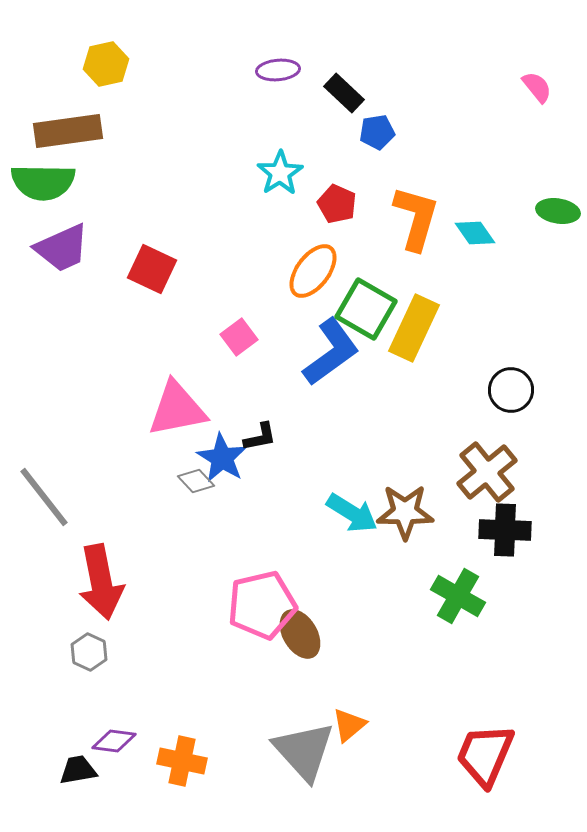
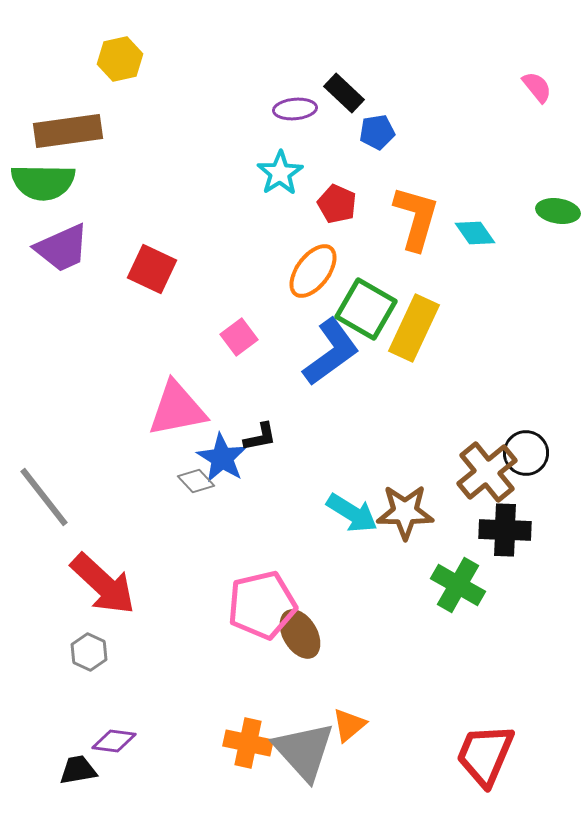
yellow hexagon: moved 14 px right, 5 px up
purple ellipse: moved 17 px right, 39 px down
black circle: moved 15 px right, 63 px down
red arrow: moved 2 px right, 2 px down; rotated 36 degrees counterclockwise
green cross: moved 11 px up
orange cross: moved 66 px right, 18 px up
